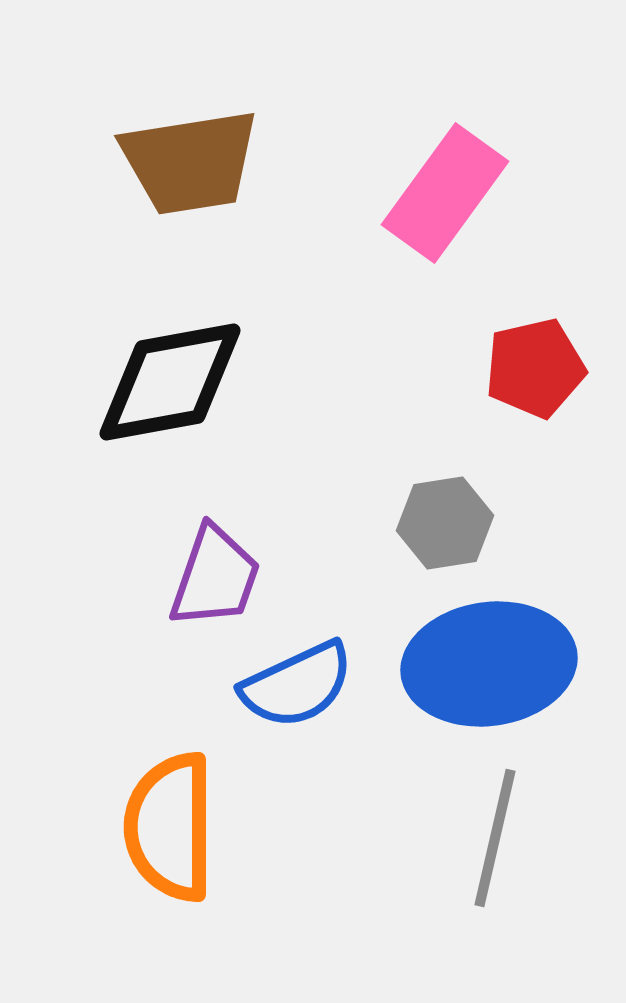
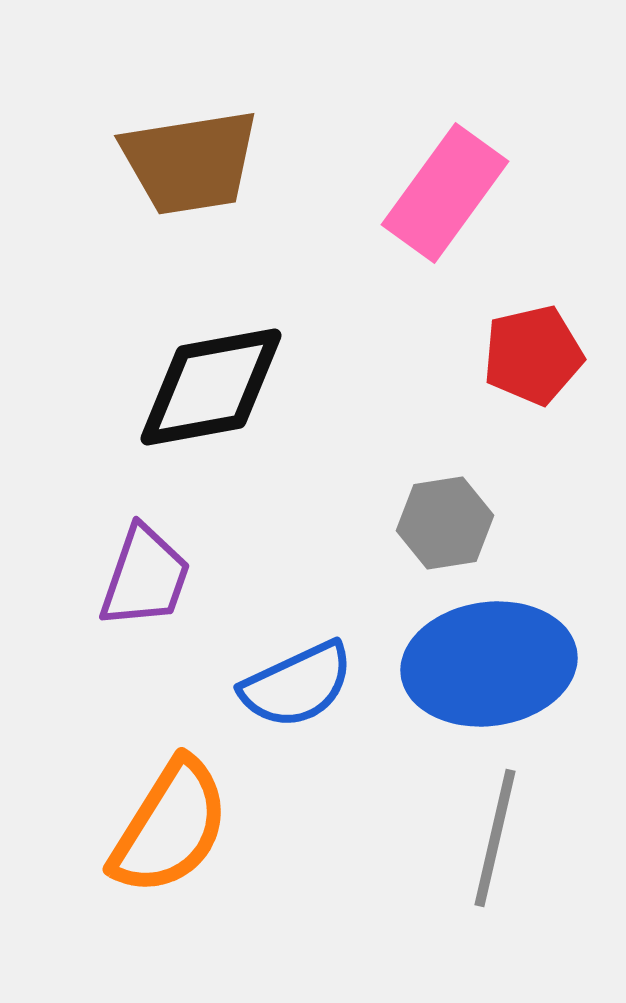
red pentagon: moved 2 px left, 13 px up
black diamond: moved 41 px right, 5 px down
purple trapezoid: moved 70 px left
orange semicircle: rotated 148 degrees counterclockwise
